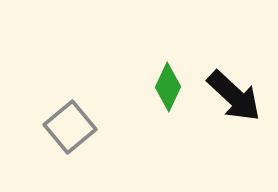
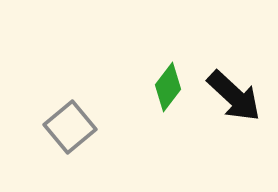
green diamond: rotated 12 degrees clockwise
